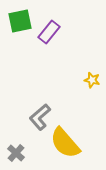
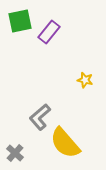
yellow star: moved 7 px left
gray cross: moved 1 px left
